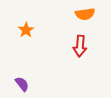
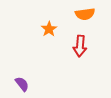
orange star: moved 23 px right, 1 px up
